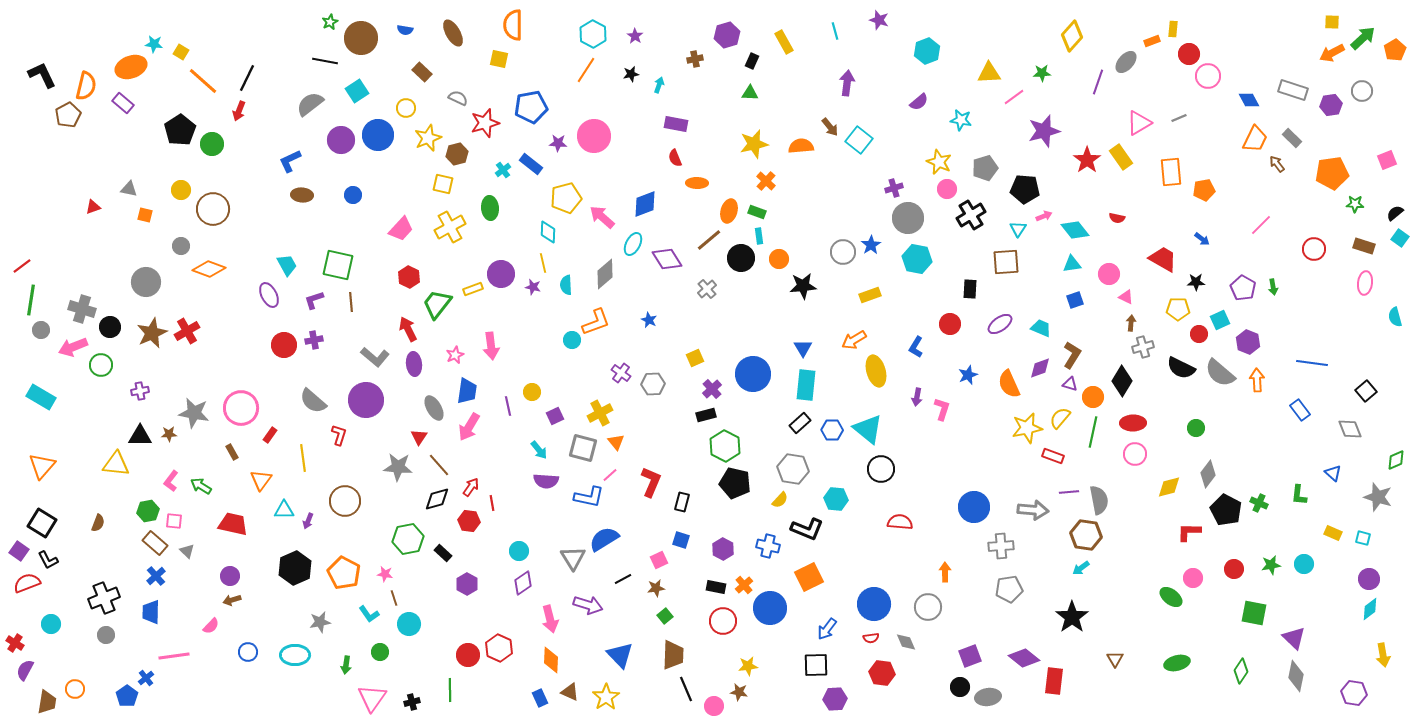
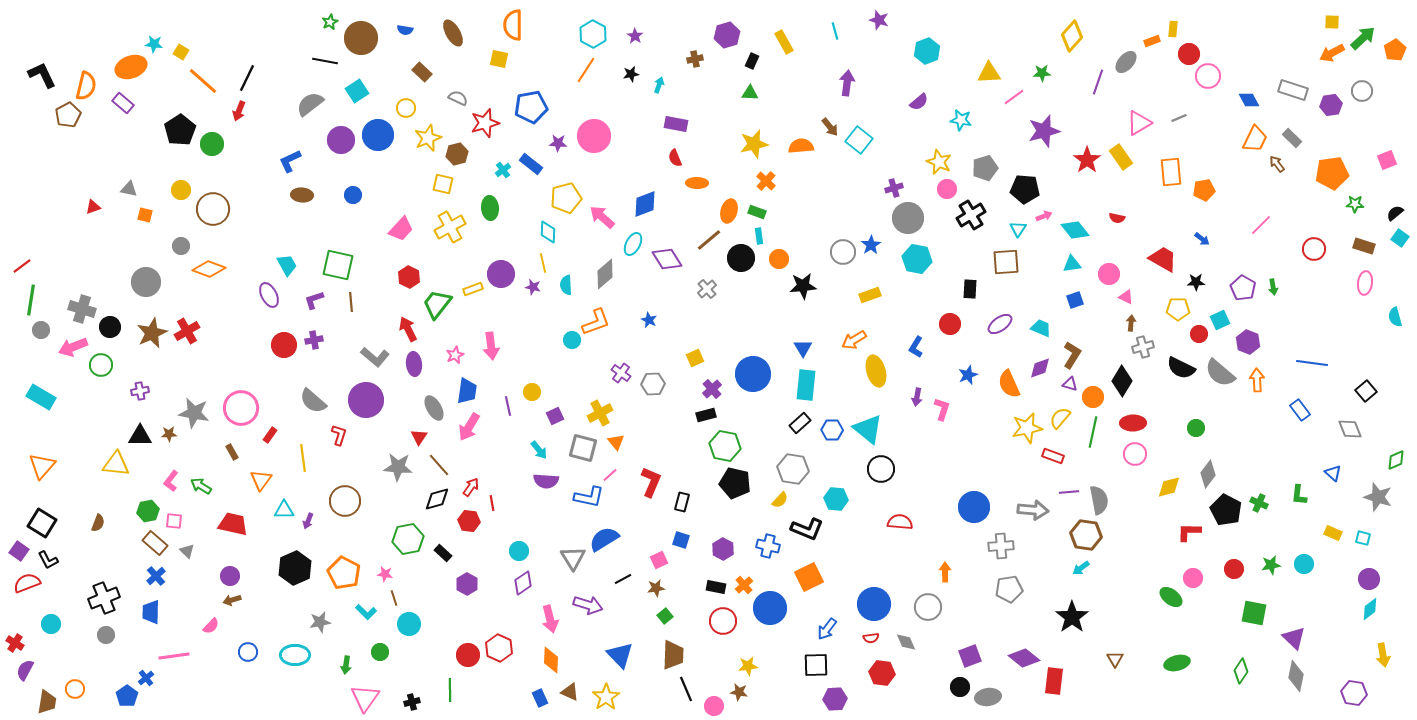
green hexagon at (725, 446): rotated 16 degrees counterclockwise
cyan L-shape at (369, 614): moved 3 px left, 2 px up; rotated 10 degrees counterclockwise
pink triangle at (372, 698): moved 7 px left
